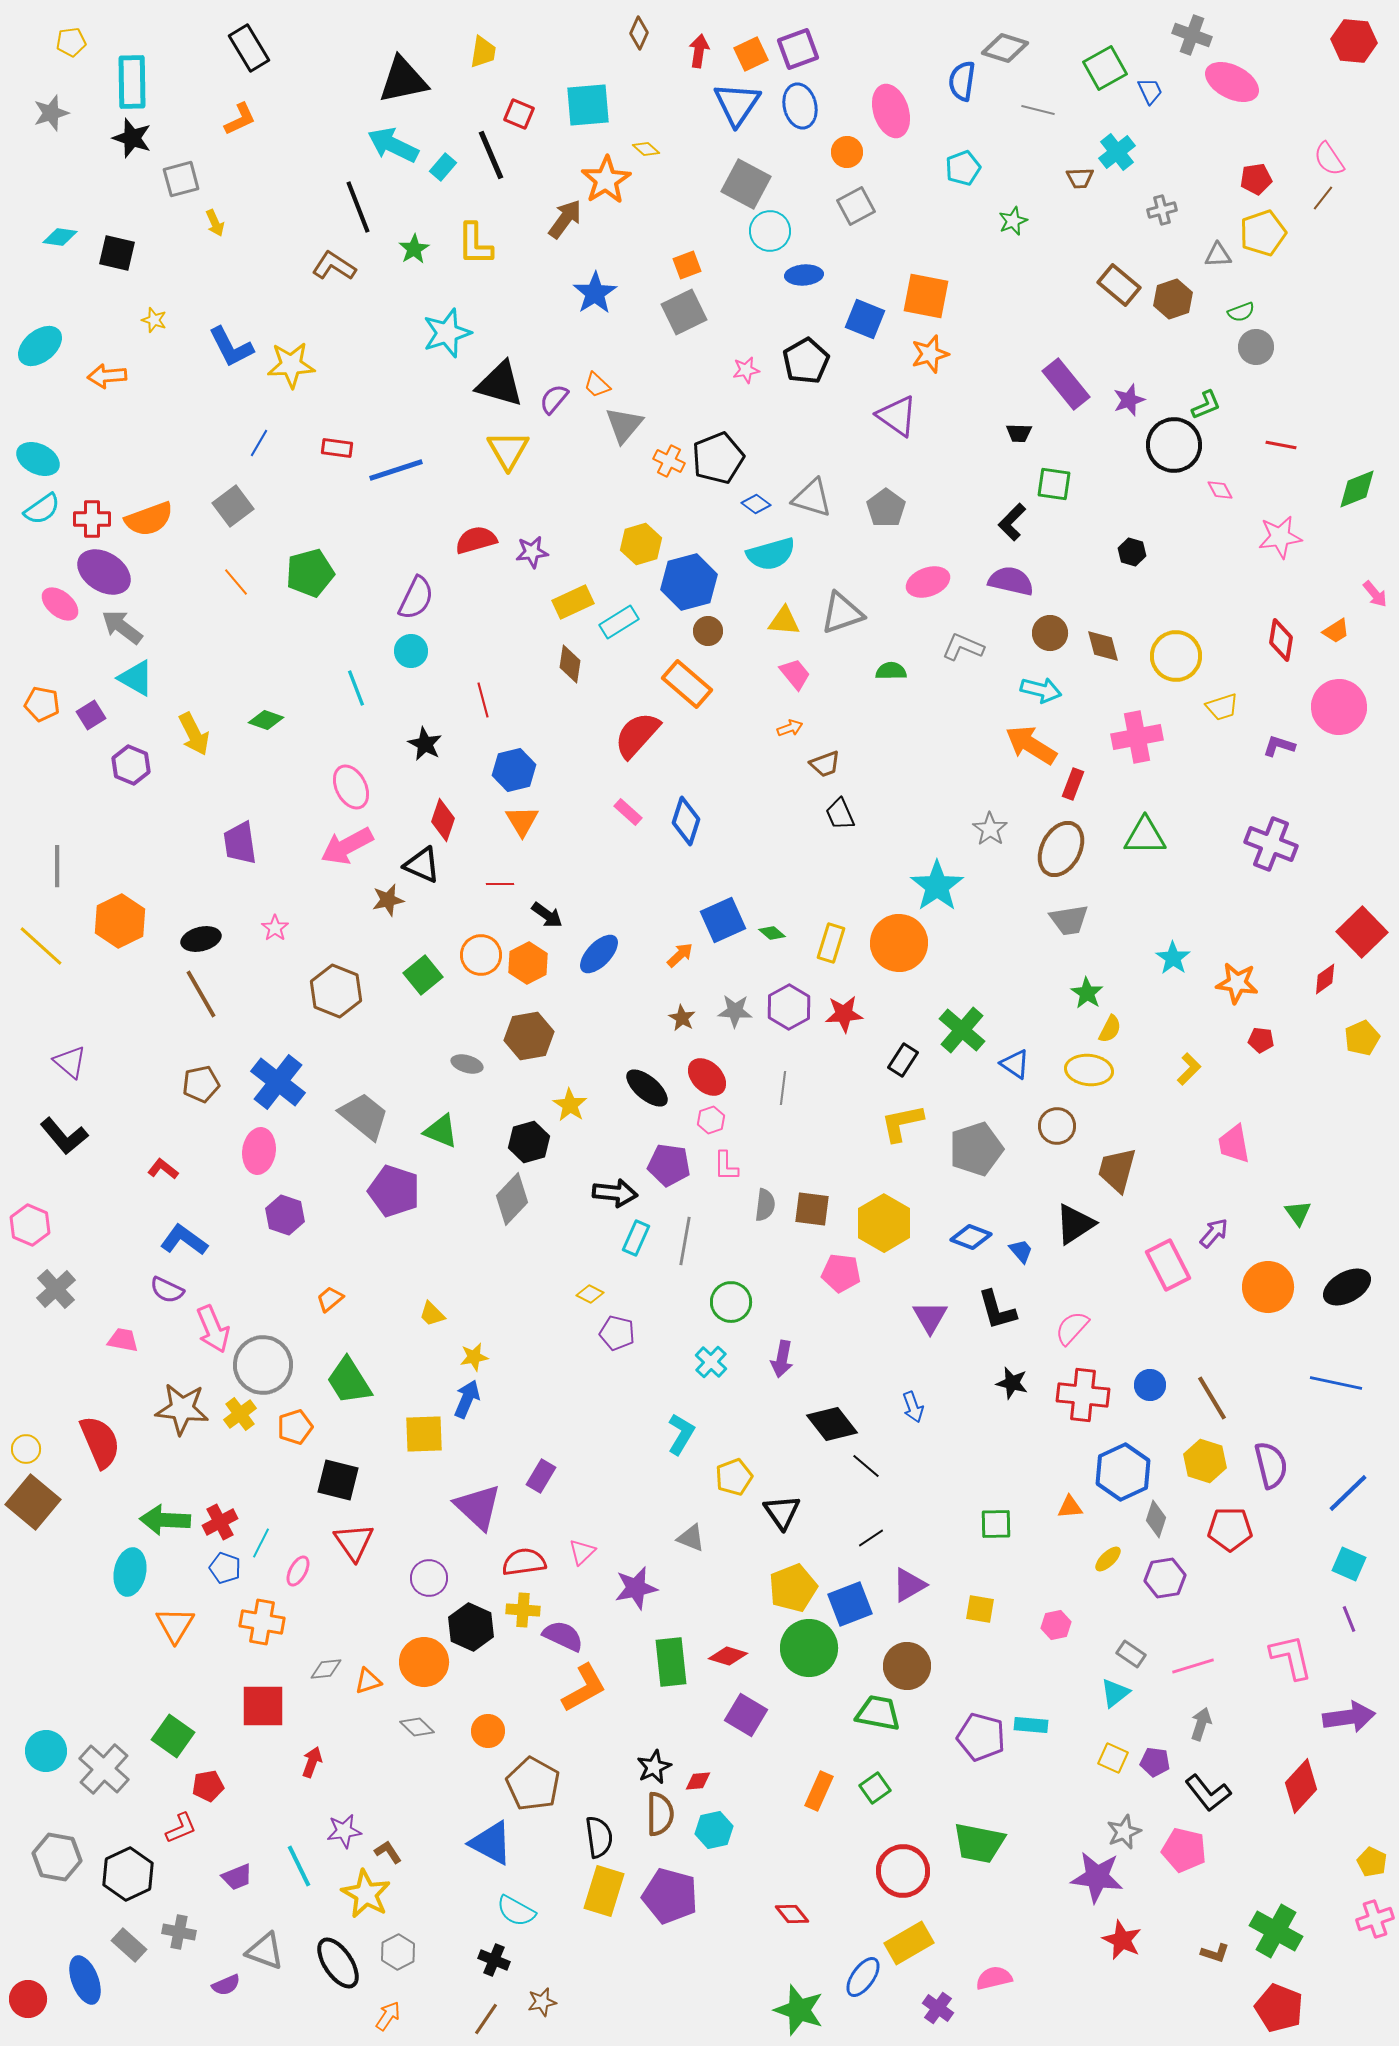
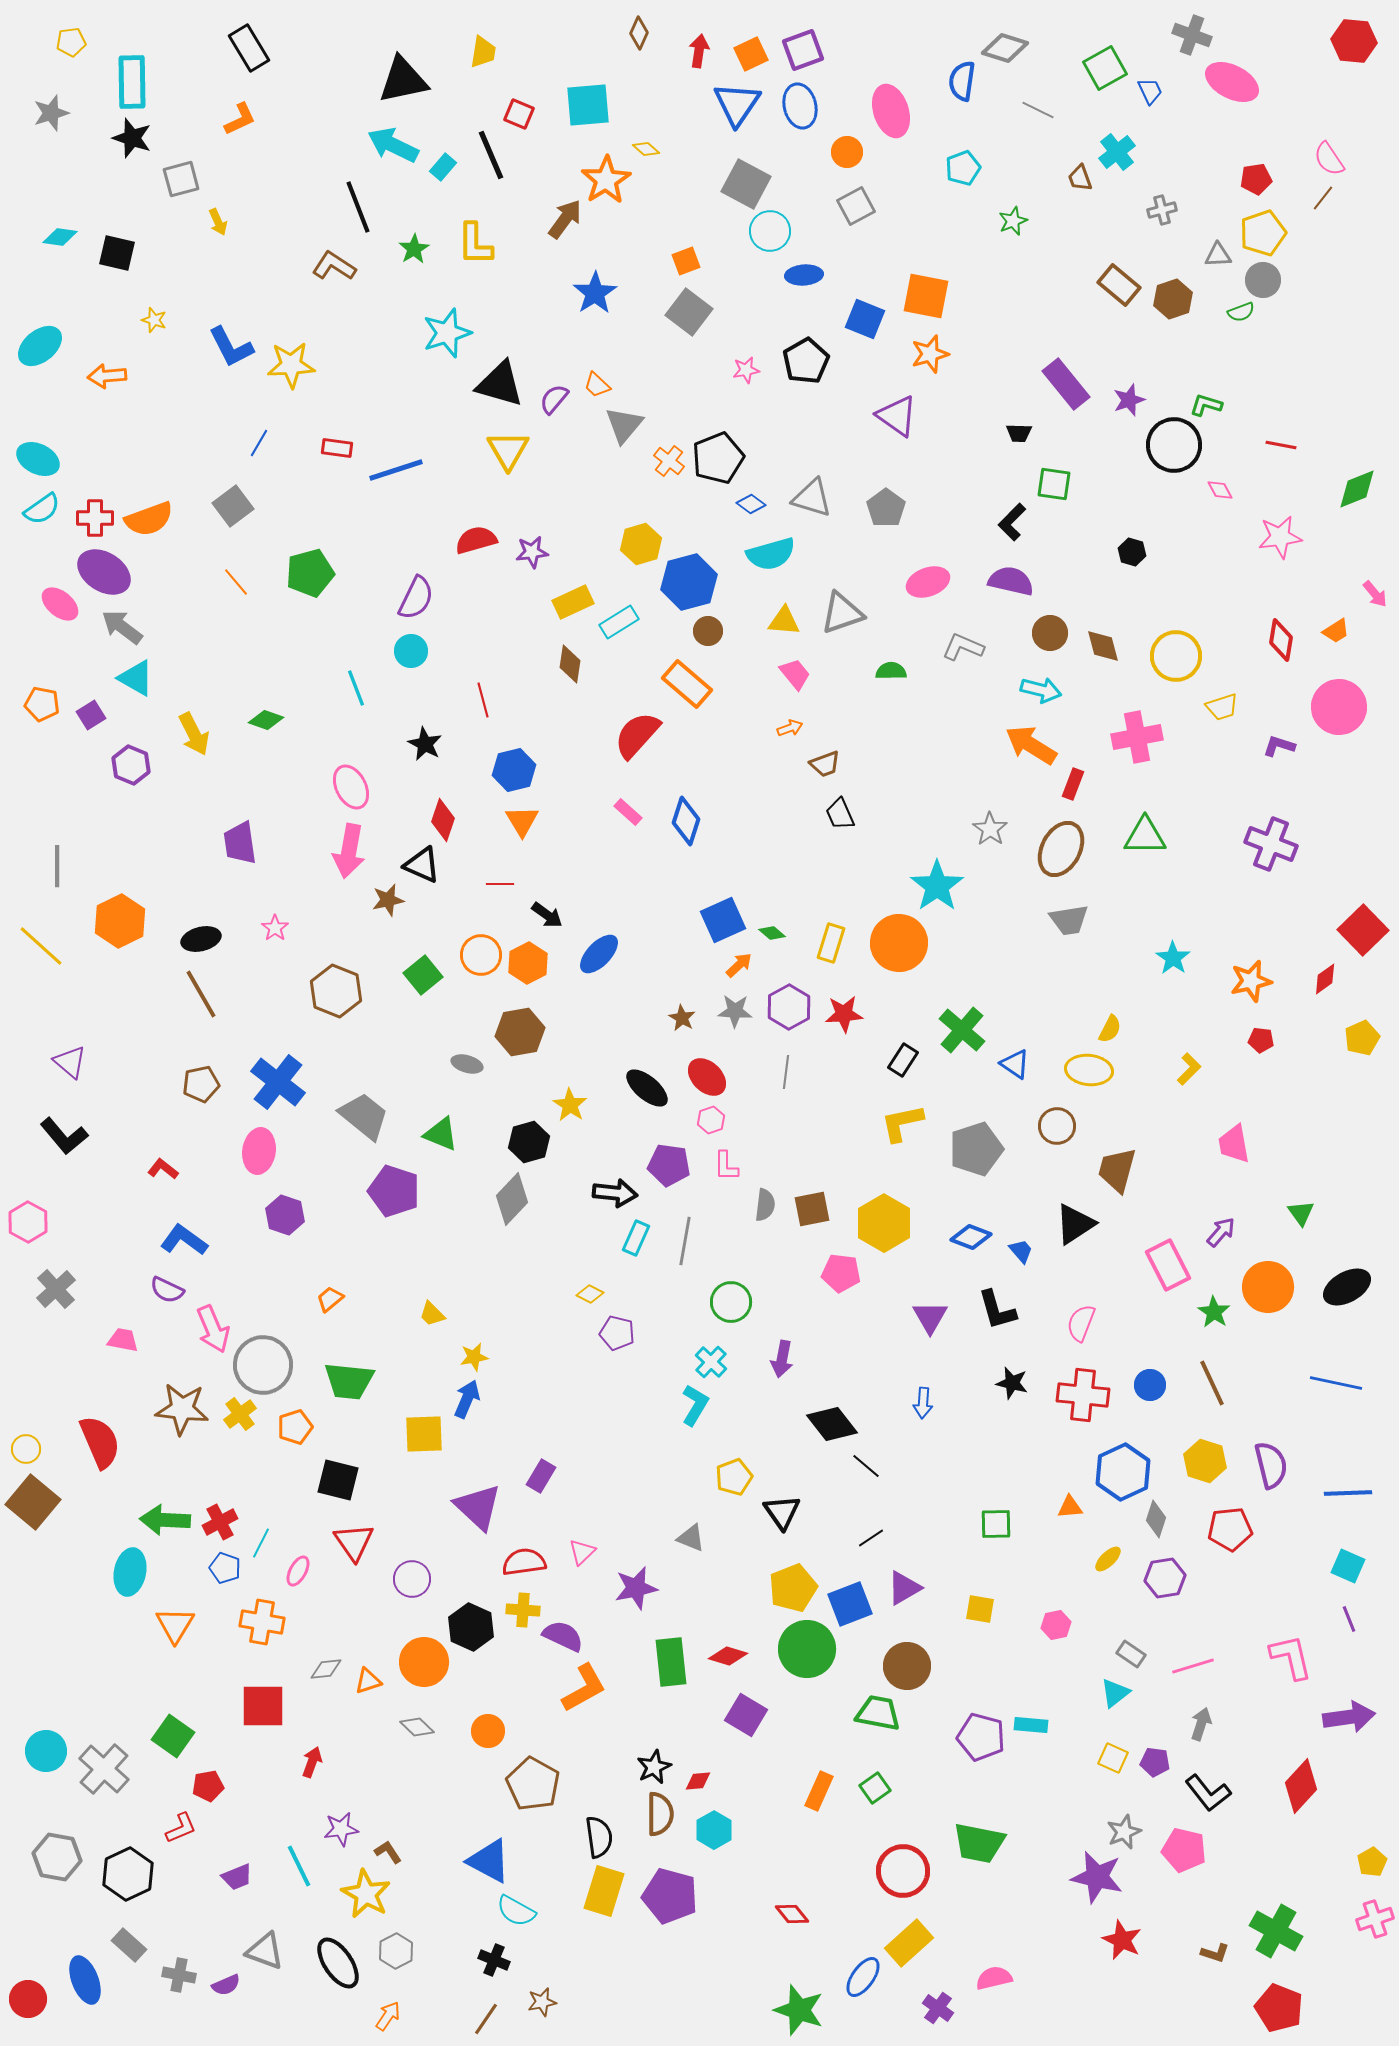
purple square at (798, 49): moved 5 px right, 1 px down
gray line at (1038, 110): rotated 12 degrees clockwise
brown trapezoid at (1080, 178): rotated 72 degrees clockwise
yellow arrow at (215, 223): moved 3 px right, 1 px up
orange square at (687, 265): moved 1 px left, 4 px up
gray square at (684, 312): moved 5 px right; rotated 27 degrees counterclockwise
gray circle at (1256, 347): moved 7 px right, 67 px up
green L-shape at (1206, 405): rotated 140 degrees counterclockwise
orange cross at (669, 461): rotated 12 degrees clockwise
blue diamond at (756, 504): moved 5 px left
red cross at (92, 519): moved 3 px right, 1 px up
pink arrow at (347, 846): moved 2 px right, 5 px down; rotated 52 degrees counterclockwise
red square at (1362, 932): moved 1 px right, 2 px up
orange arrow at (680, 955): moved 59 px right, 10 px down
orange star at (1237, 983): moved 14 px right, 2 px up; rotated 21 degrees counterclockwise
green star at (1087, 993): moved 127 px right, 319 px down
brown hexagon at (529, 1036): moved 9 px left, 4 px up
gray line at (783, 1088): moved 3 px right, 16 px up
green triangle at (441, 1131): moved 3 px down
brown square at (812, 1209): rotated 18 degrees counterclockwise
green triangle at (1298, 1213): moved 3 px right
pink hexagon at (30, 1225): moved 2 px left, 3 px up; rotated 6 degrees clockwise
purple arrow at (1214, 1233): moved 7 px right, 1 px up
pink semicircle at (1072, 1328): moved 9 px right, 5 px up; rotated 21 degrees counterclockwise
green trapezoid at (349, 1381): rotated 52 degrees counterclockwise
brown line at (1212, 1398): moved 15 px up; rotated 6 degrees clockwise
blue arrow at (913, 1407): moved 10 px right, 4 px up; rotated 24 degrees clockwise
cyan L-shape at (681, 1434): moved 14 px right, 29 px up
blue line at (1348, 1493): rotated 42 degrees clockwise
red pentagon at (1230, 1529): rotated 6 degrees counterclockwise
cyan square at (1349, 1564): moved 1 px left, 2 px down
purple circle at (429, 1578): moved 17 px left, 1 px down
purple triangle at (909, 1585): moved 5 px left, 3 px down
green circle at (809, 1648): moved 2 px left, 1 px down
cyan hexagon at (714, 1830): rotated 18 degrees counterclockwise
purple star at (344, 1831): moved 3 px left, 2 px up
blue triangle at (491, 1843): moved 2 px left, 18 px down
yellow pentagon at (1372, 1862): rotated 16 degrees clockwise
purple star at (1097, 1877): rotated 6 degrees clockwise
gray cross at (179, 1932): moved 43 px down
yellow rectangle at (909, 1943): rotated 12 degrees counterclockwise
gray hexagon at (398, 1952): moved 2 px left, 1 px up
